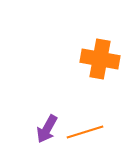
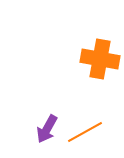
orange line: rotated 12 degrees counterclockwise
